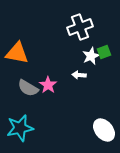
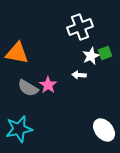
green square: moved 1 px right, 1 px down
cyan star: moved 1 px left, 1 px down
